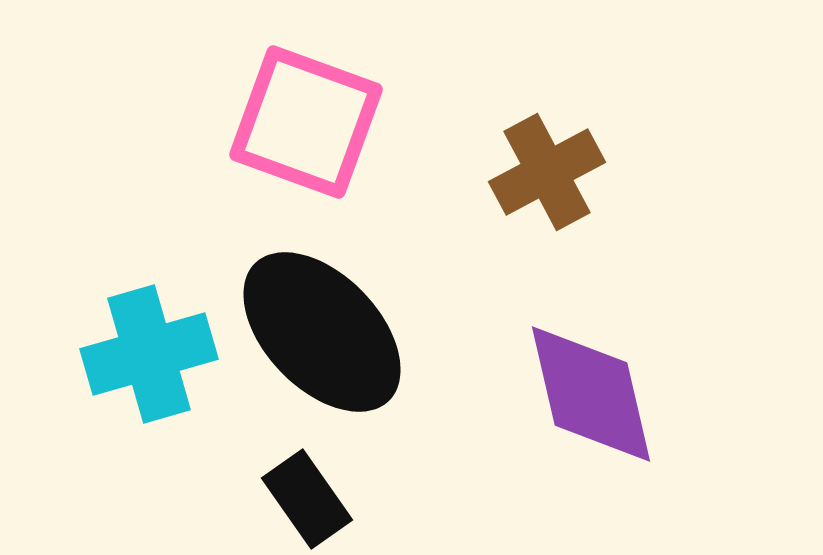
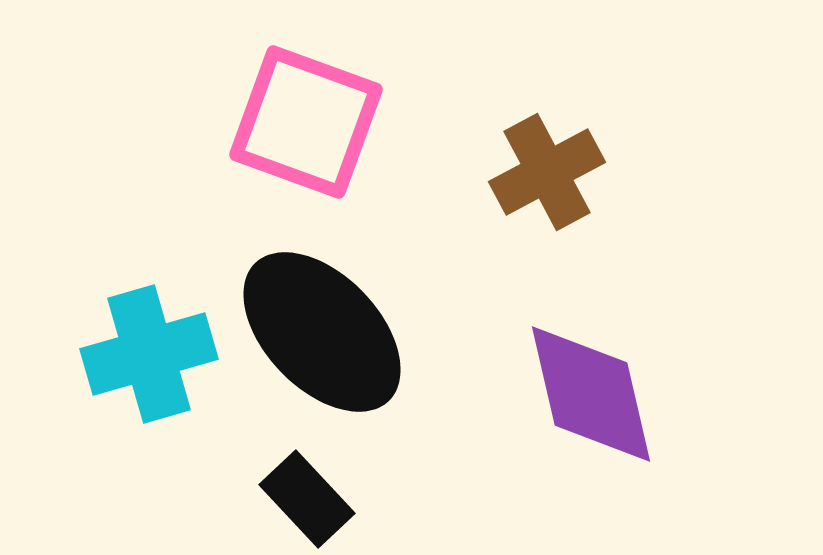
black rectangle: rotated 8 degrees counterclockwise
